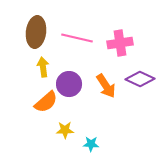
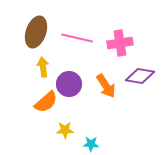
brown ellipse: rotated 12 degrees clockwise
purple diamond: moved 3 px up; rotated 16 degrees counterclockwise
